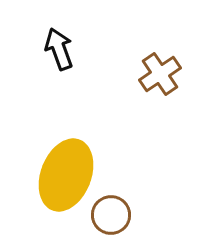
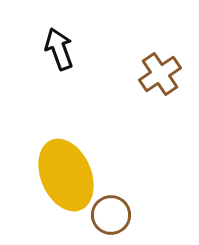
yellow ellipse: rotated 44 degrees counterclockwise
